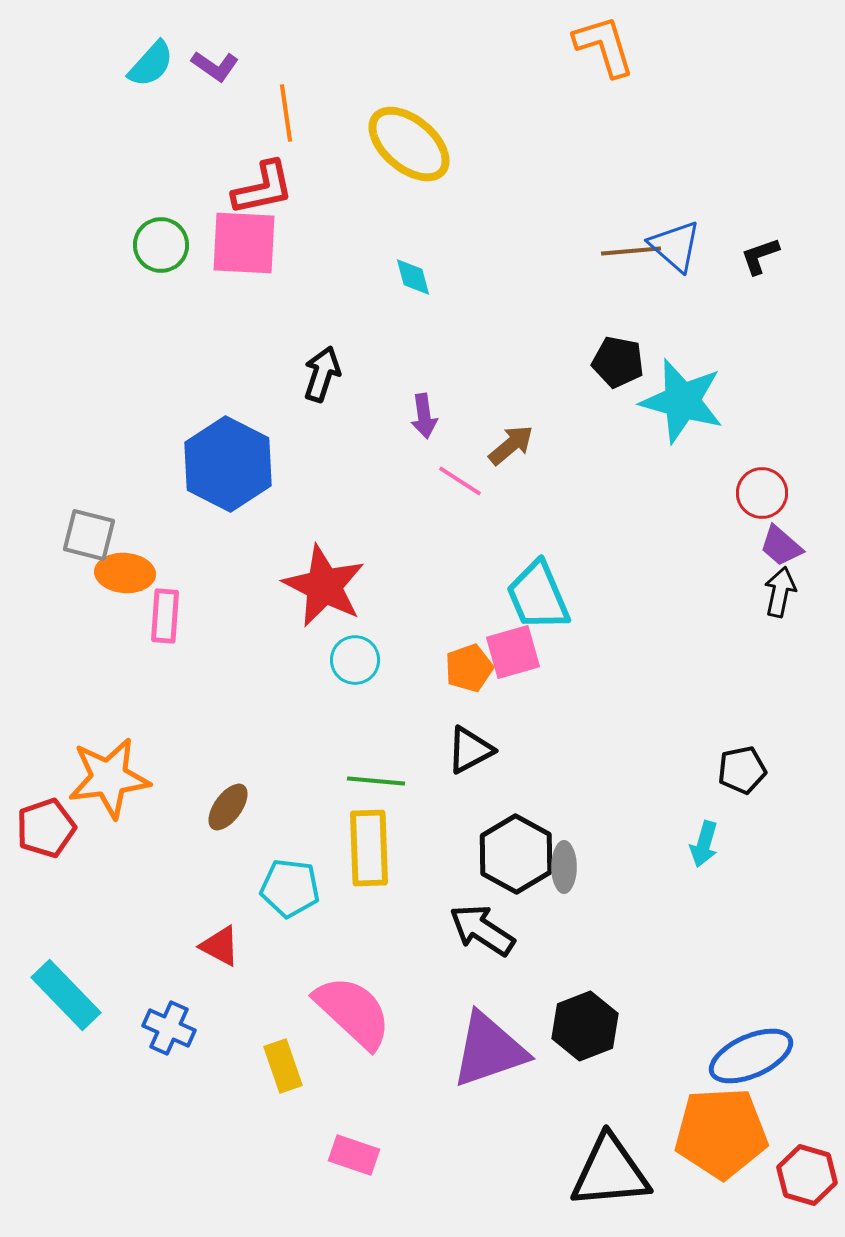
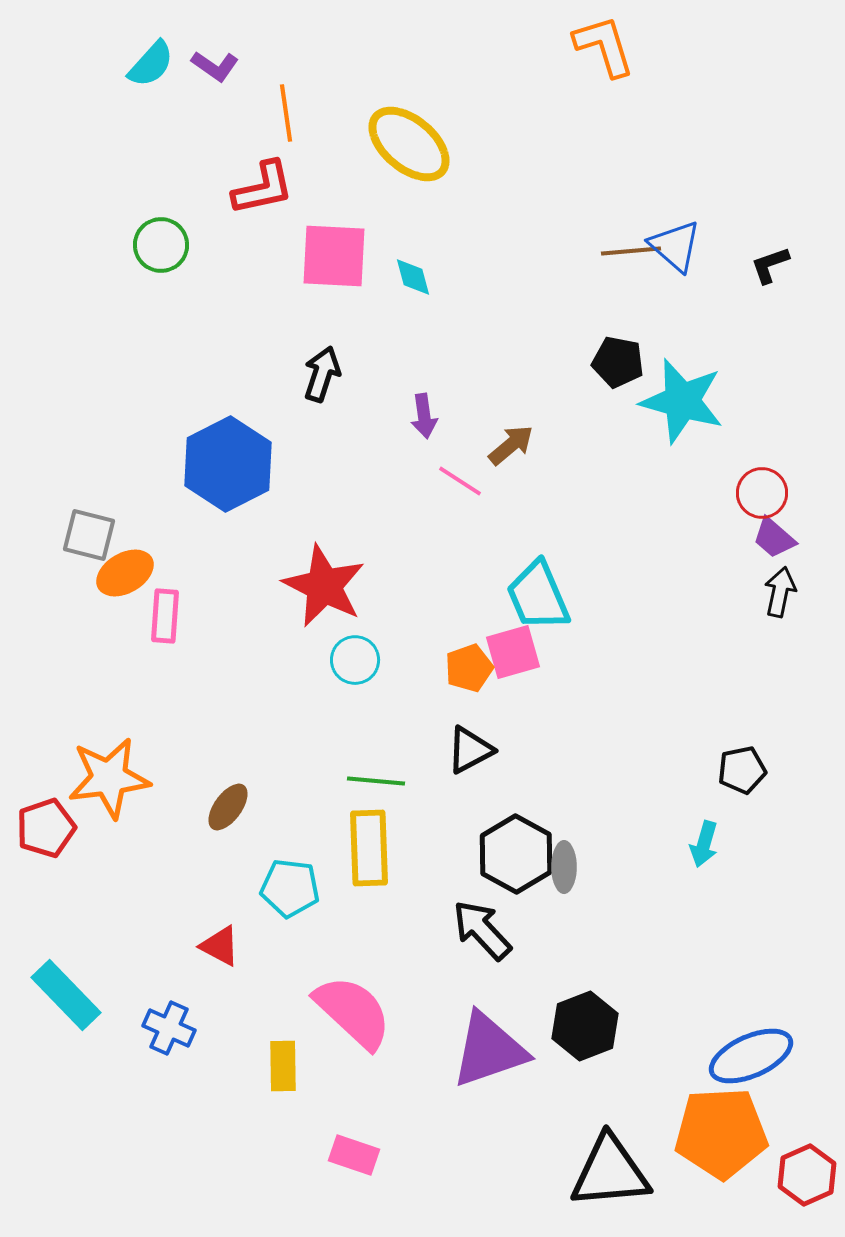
pink square at (244, 243): moved 90 px right, 13 px down
black L-shape at (760, 256): moved 10 px right, 9 px down
blue hexagon at (228, 464): rotated 6 degrees clockwise
purple trapezoid at (781, 546): moved 7 px left, 8 px up
orange ellipse at (125, 573): rotated 34 degrees counterclockwise
black arrow at (482, 930): rotated 14 degrees clockwise
yellow rectangle at (283, 1066): rotated 18 degrees clockwise
red hexagon at (807, 1175): rotated 20 degrees clockwise
